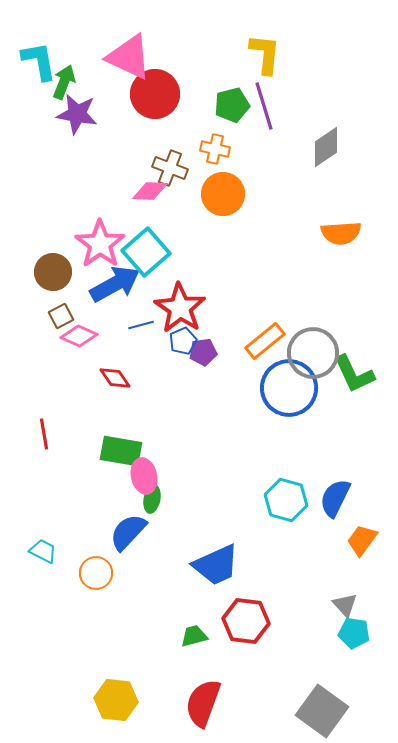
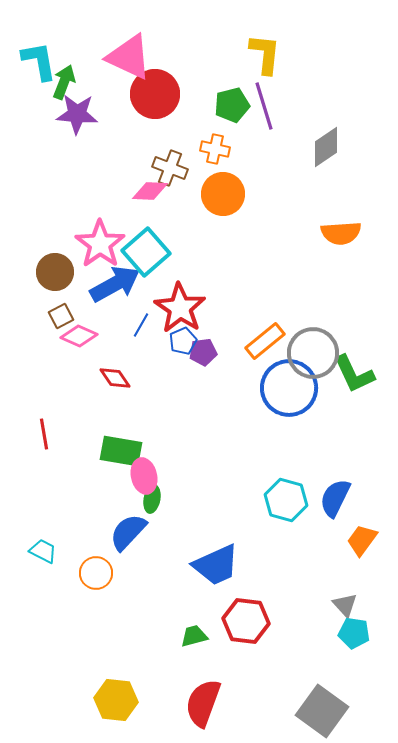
purple star at (77, 114): rotated 6 degrees counterclockwise
brown circle at (53, 272): moved 2 px right
blue line at (141, 325): rotated 45 degrees counterclockwise
